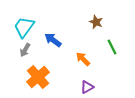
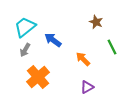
cyan trapezoid: moved 1 px right; rotated 15 degrees clockwise
